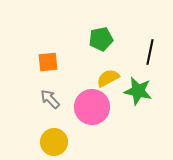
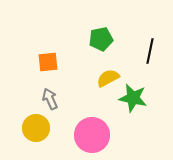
black line: moved 1 px up
green star: moved 5 px left, 7 px down
gray arrow: rotated 20 degrees clockwise
pink circle: moved 28 px down
yellow circle: moved 18 px left, 14 px up
